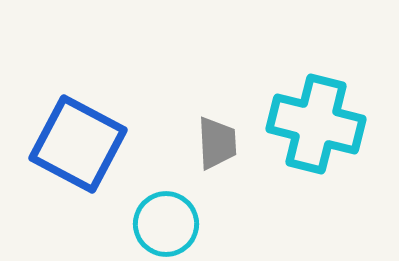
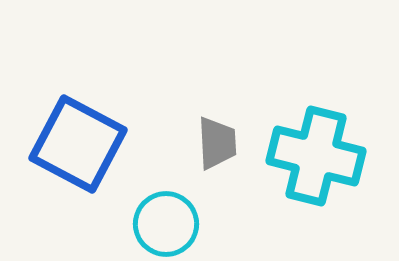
cyan cross: moved 32 px down
